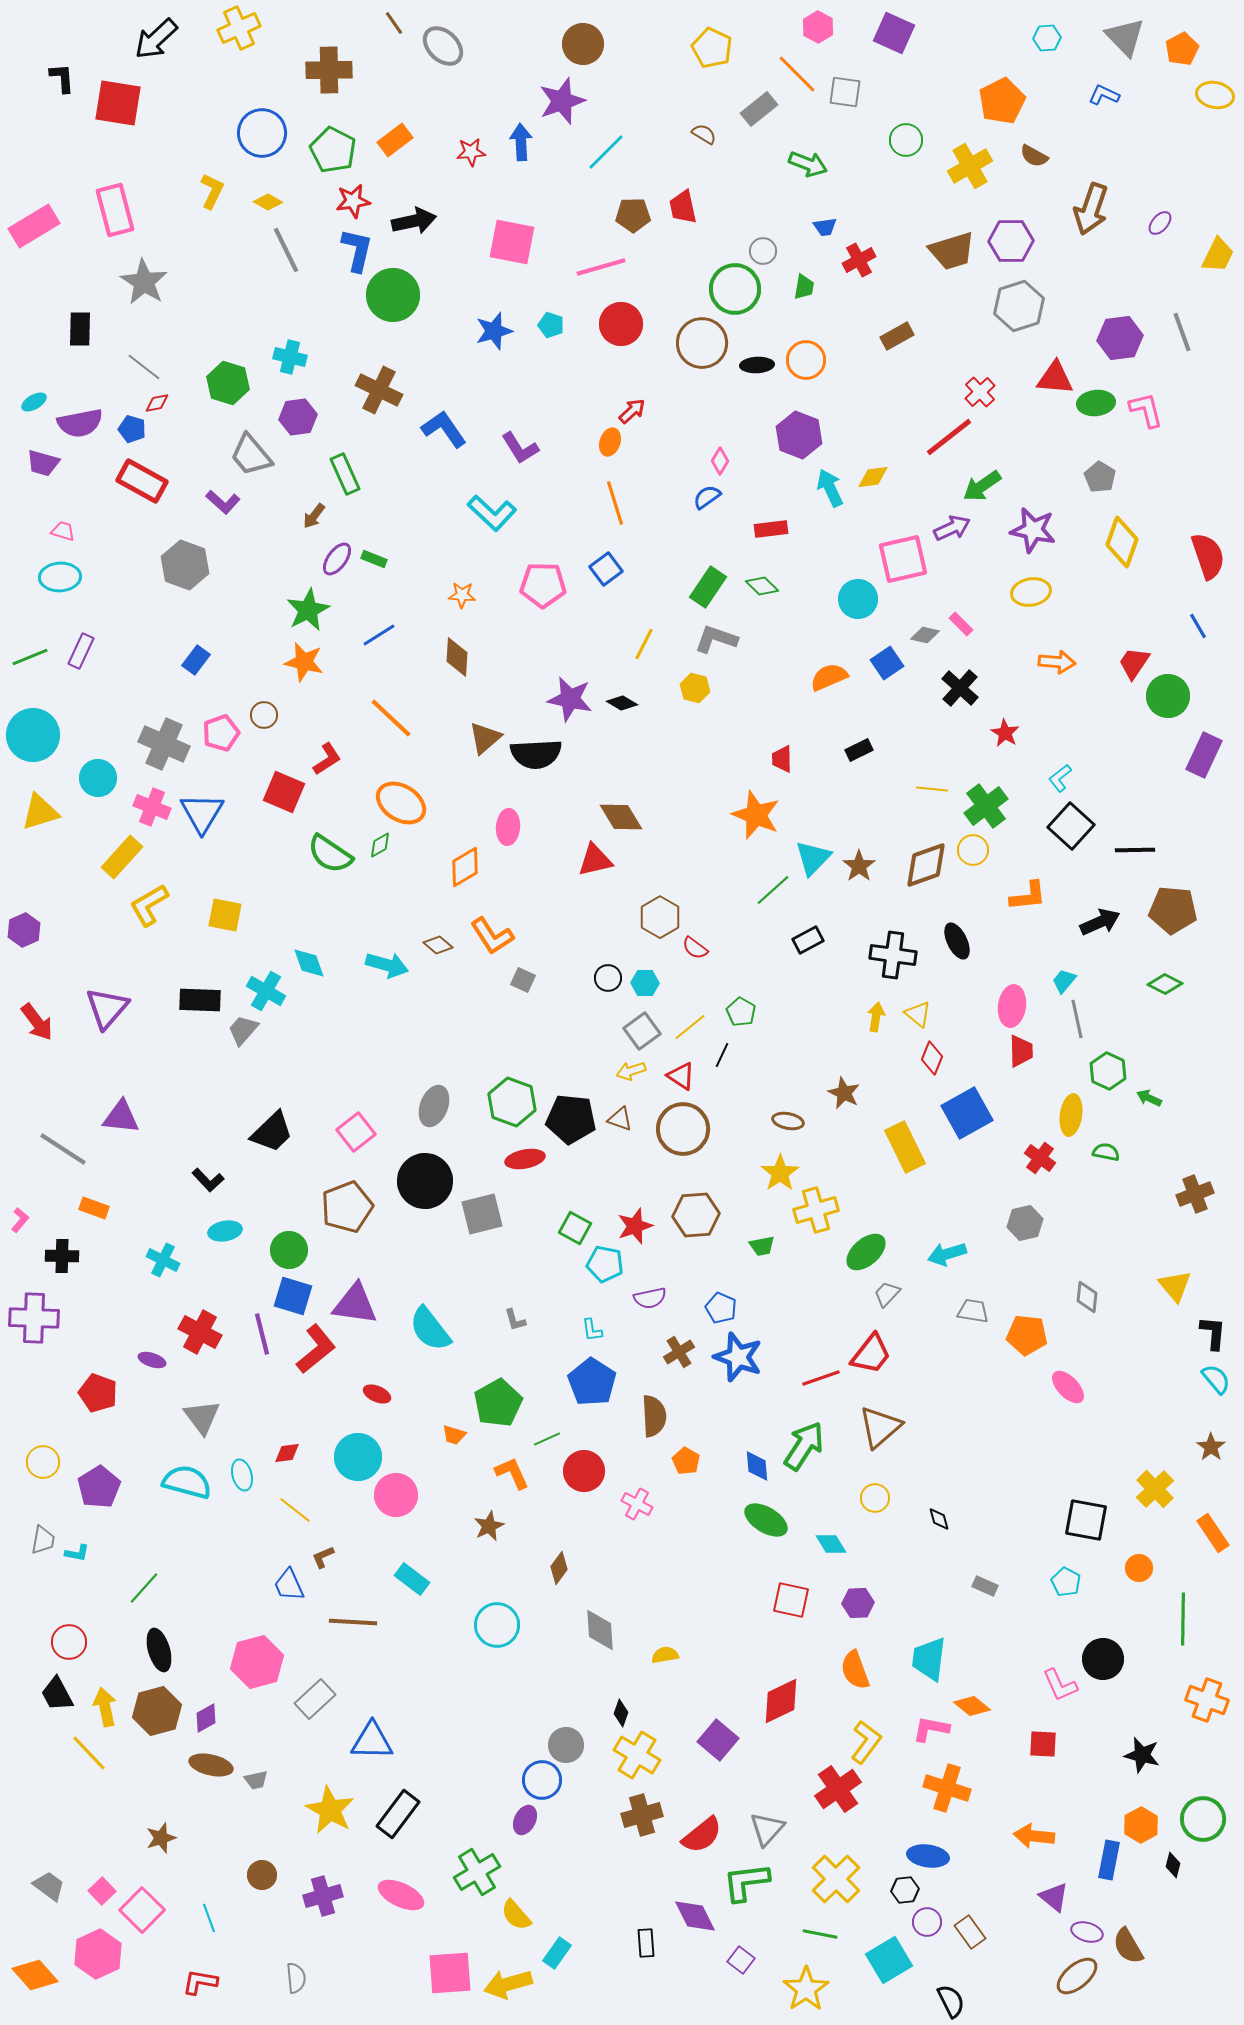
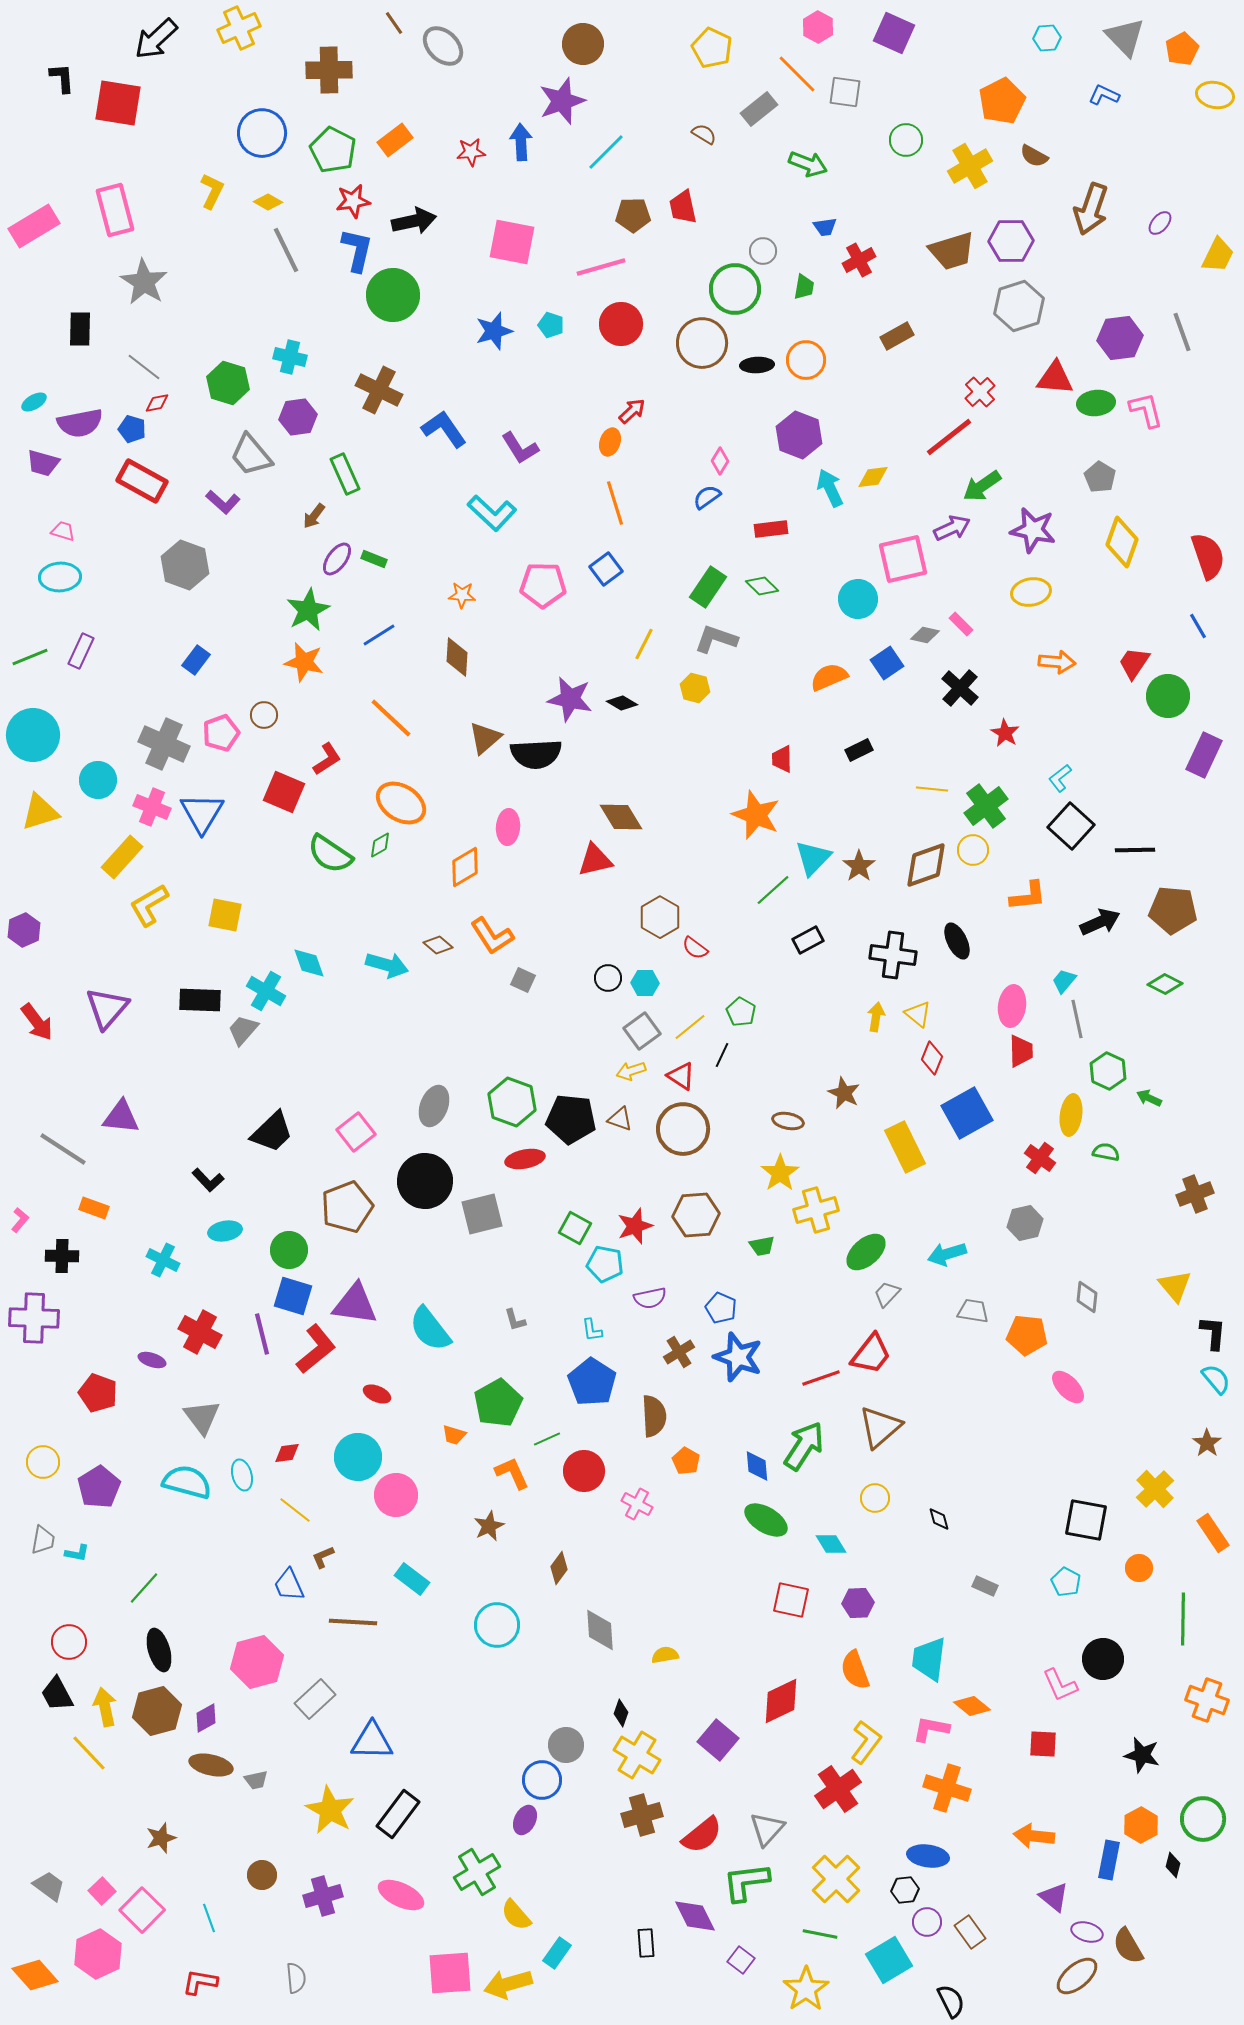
cyan circle at (98, 778): moved 2 px down
brown star at (1211, 1447): moved 4 px left, 4 px up
